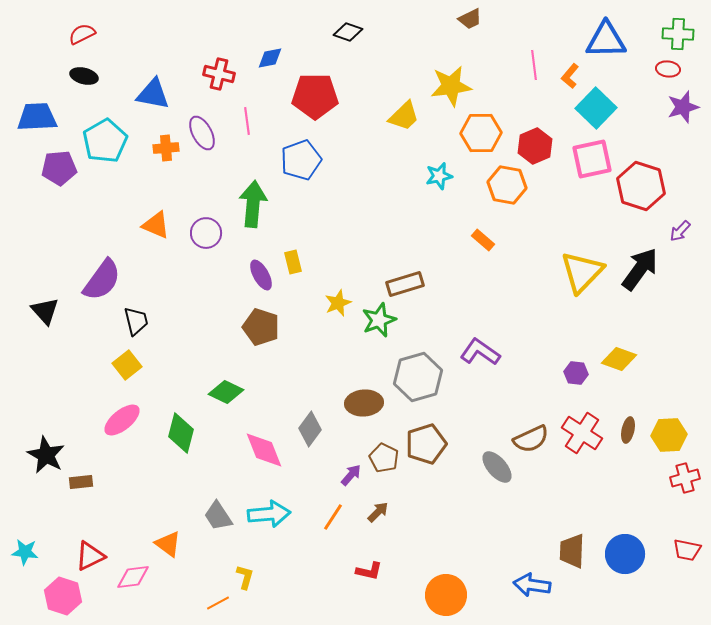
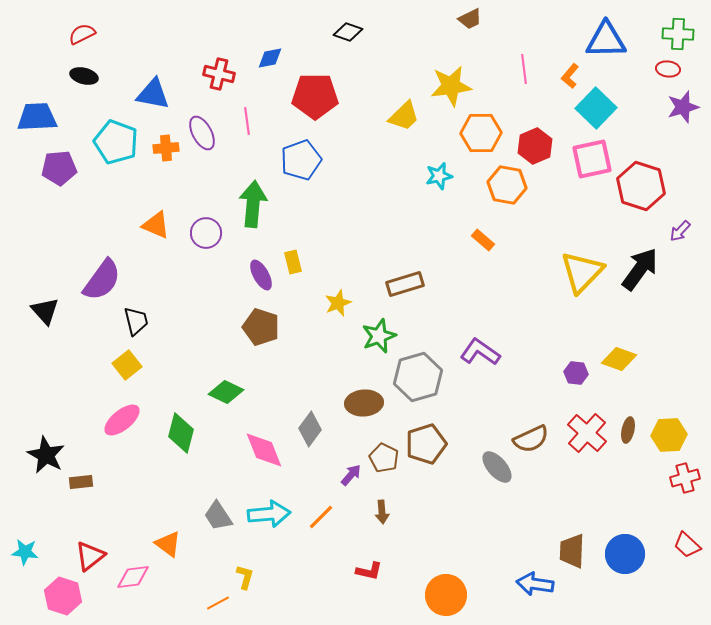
pink line at (534, 65): moved 10 px left, 4 px down
cyan pentagon at (105, 141): moved 11 px right, 1 px down; rotated 21 degrees counterclockwise
green star at (379, 320): moved 16 px down
red cross at (582, 433): moved 5 px right; rotated 9 degrees clockwise
brown arrow at (378, 512): moved 4 px right; rotated 130 degrees clockwise
orange line at (333, 517): moved 12 px left; rotated 12 degrees clockwise
red trapezoid at (687, 550): moved 5 px up; rotated 32 degrees clockwise
red triangle at (90, 556): rotated 12 degrees counterclockwise
blue arrow at (532, 585): moved 3 px right, 1 px up
